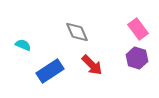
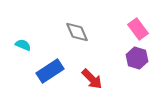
red arrow: moved 14 px down
